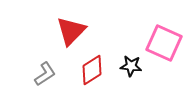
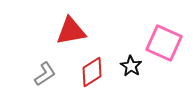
red triangle: rotated 36 degrees clockwise
black star: rotated 25 degrees clockwise
red diamond: moved 2 px down
